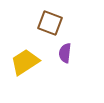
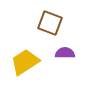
purple semicircle: rotated 84 degrees clockwise
